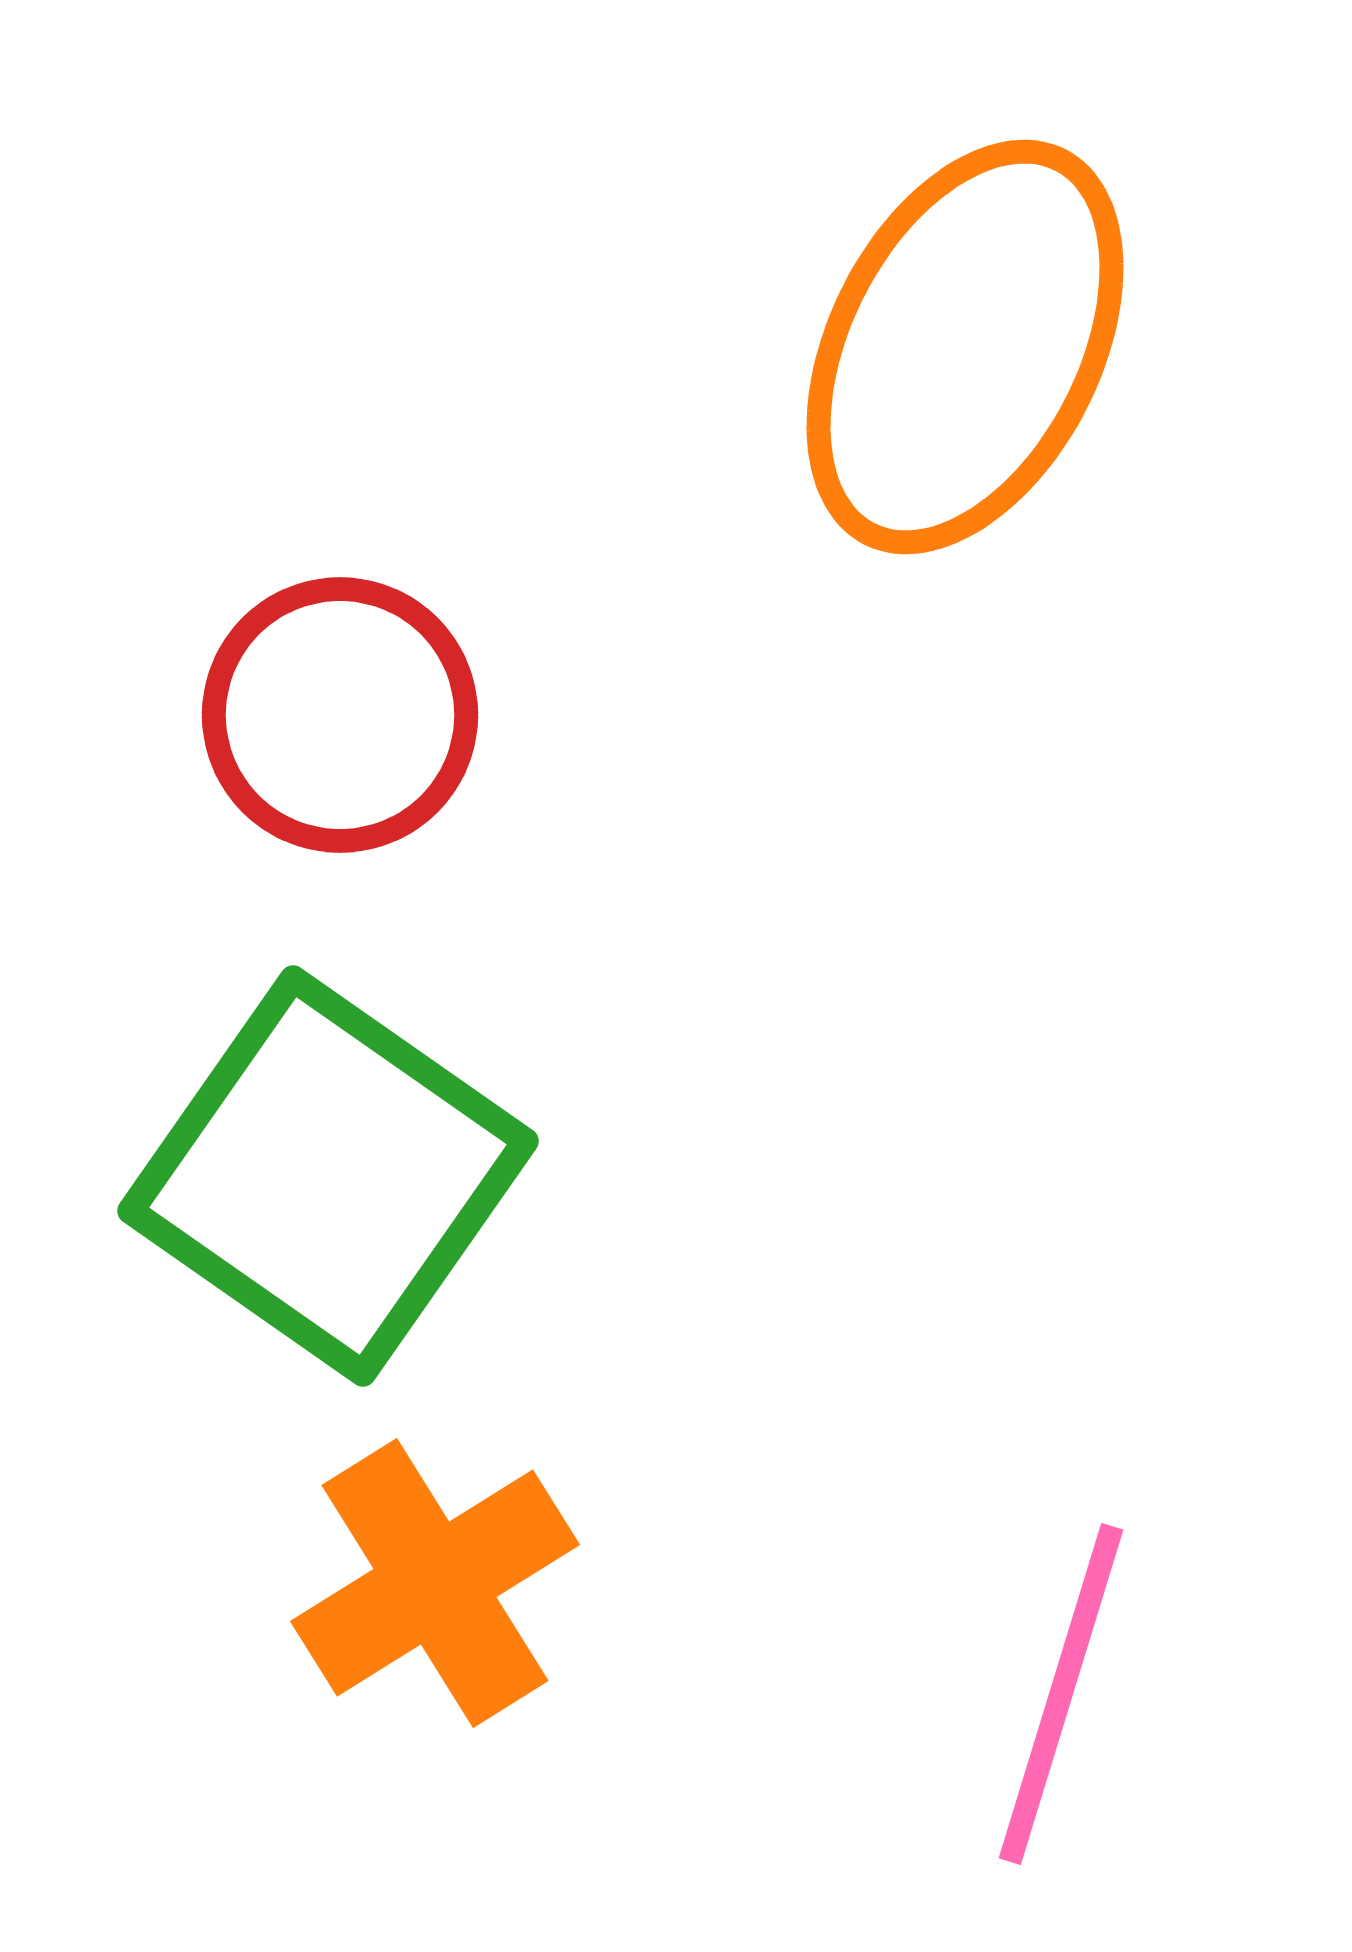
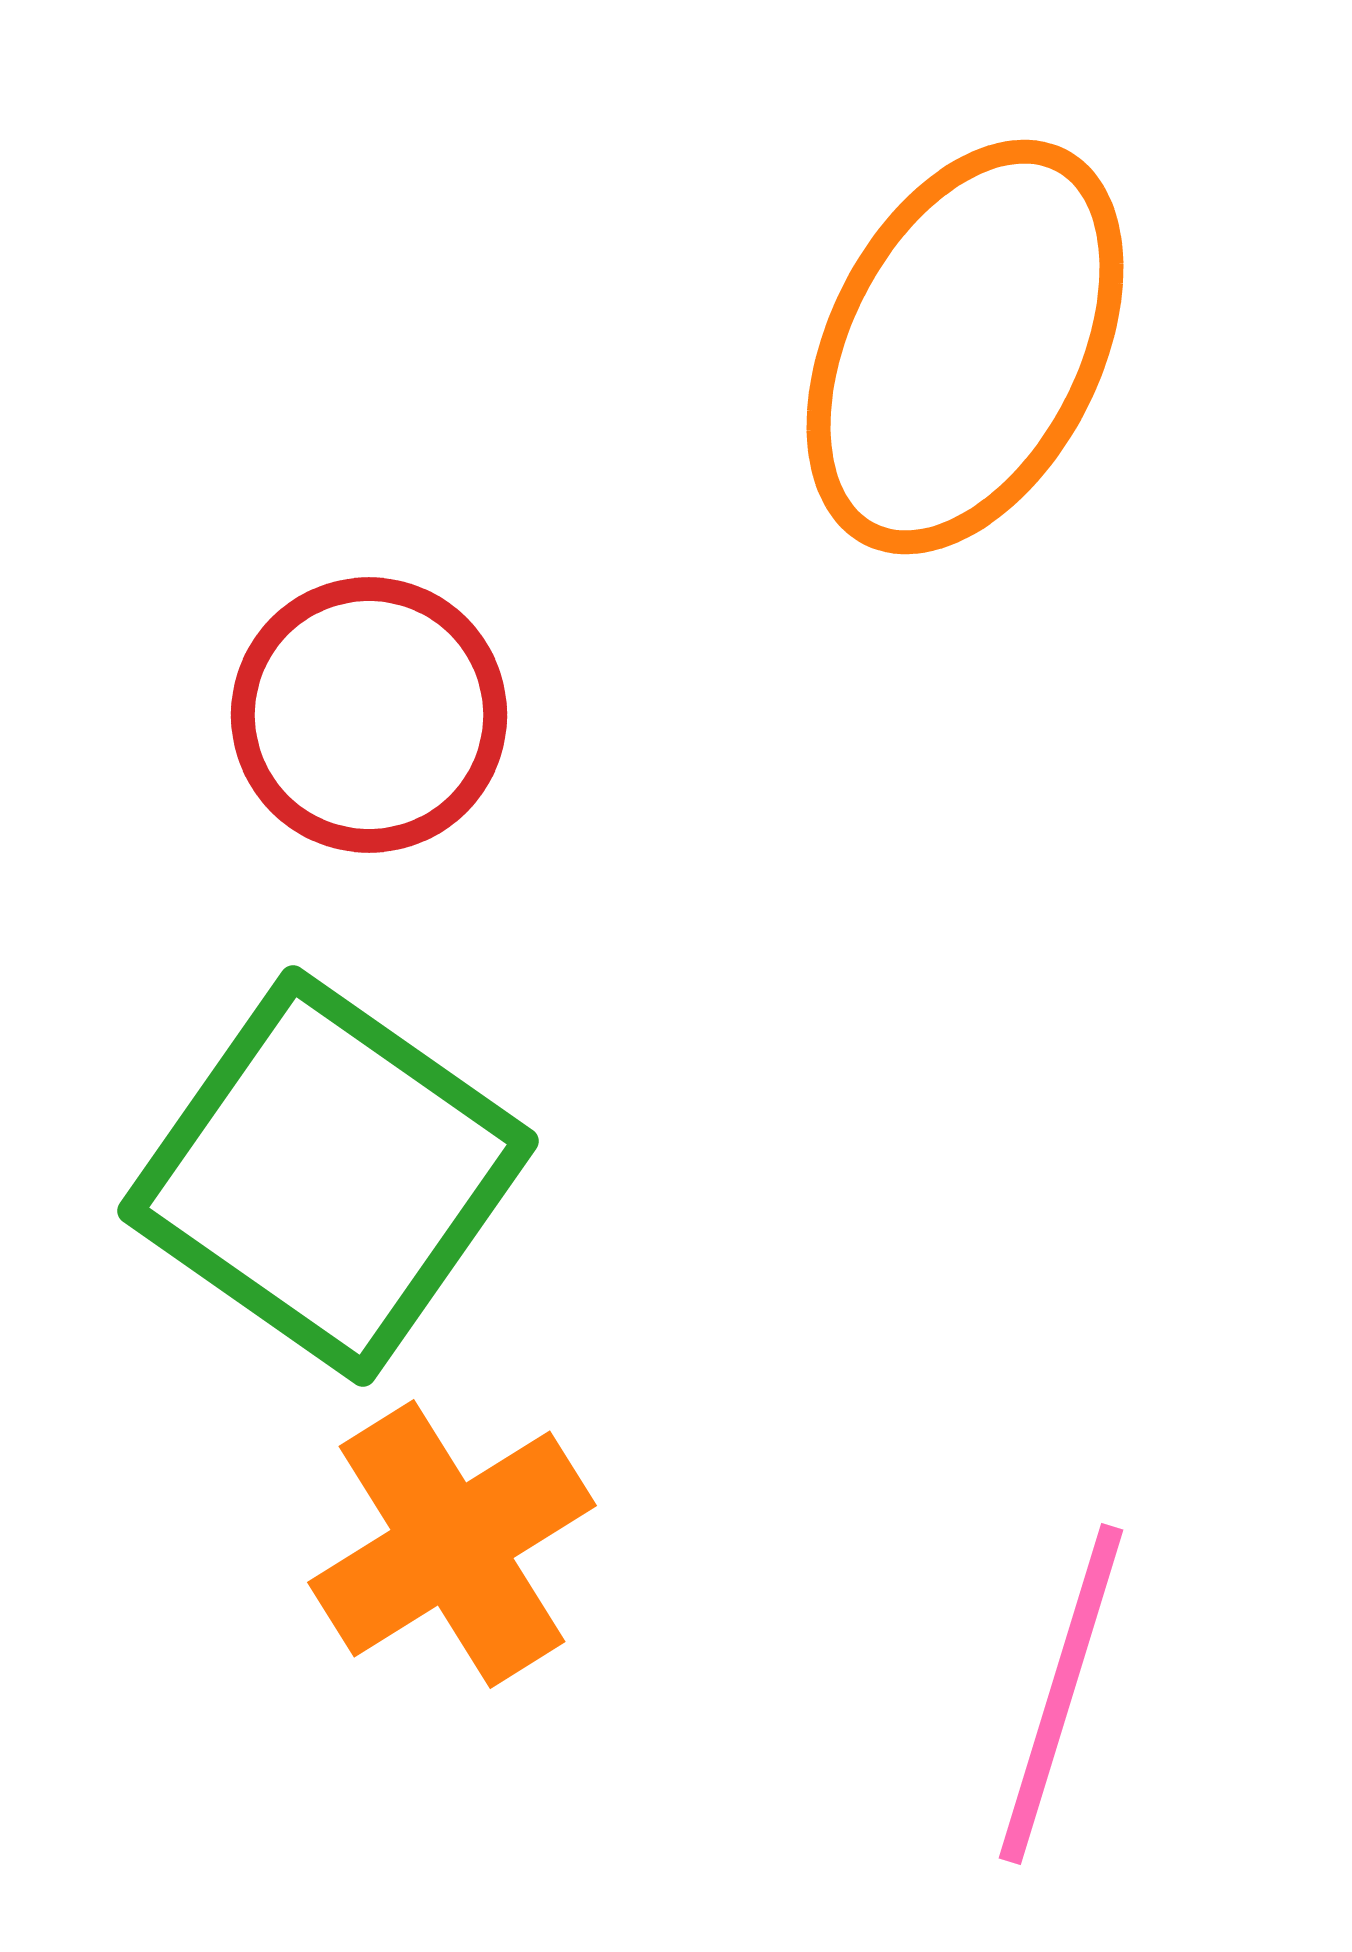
red circle: moved 29 px right
orange cross: moved 17 px right, 39 px up
